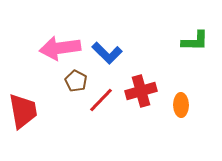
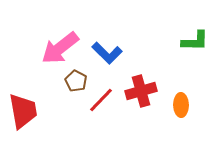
pink arrow: rotated 30 degrees counterclockwise
